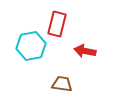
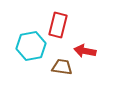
red rectangle: moved 1 px right, 1 px down
brown trapezoid: moved 17 px up
